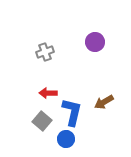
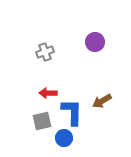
brown arrow: moved 2 px left, 1 px up
blue L-shape: rotated 12 degrees counterclockwise
gray square: rotated 36 degrees clockwise
blue circle: moved 2 px left, 1 px up
